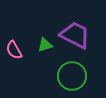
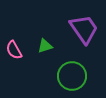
purple trapezoid: moved 9 px right, 6 px up; rotated 28 degrees clockwise
green triangle: moved 1 px down
